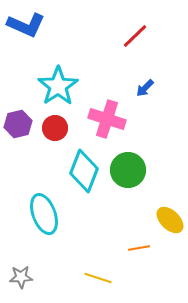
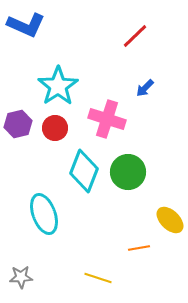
green circle: moved 2 px down
